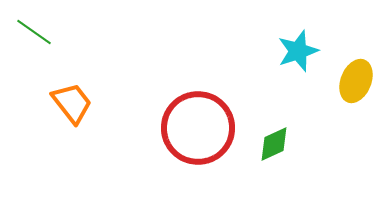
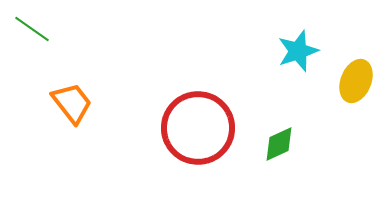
green line: moved 2 px left, 3 px up
green diamond: moved 5 px right
